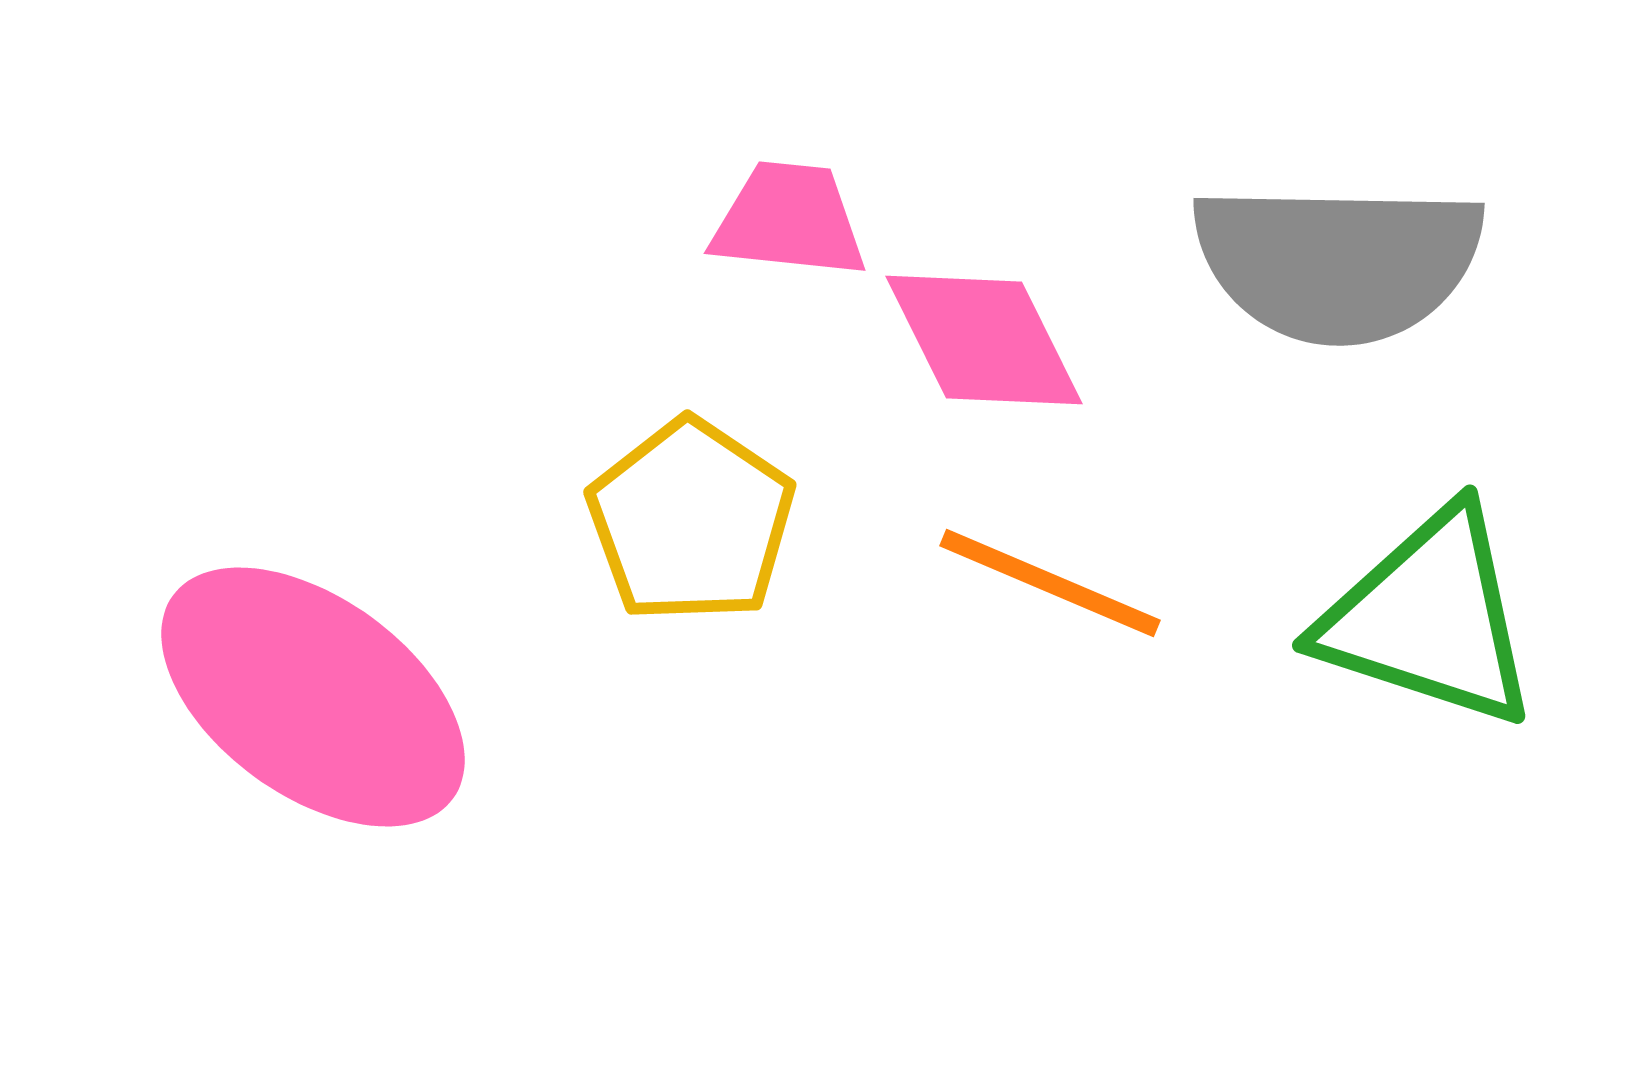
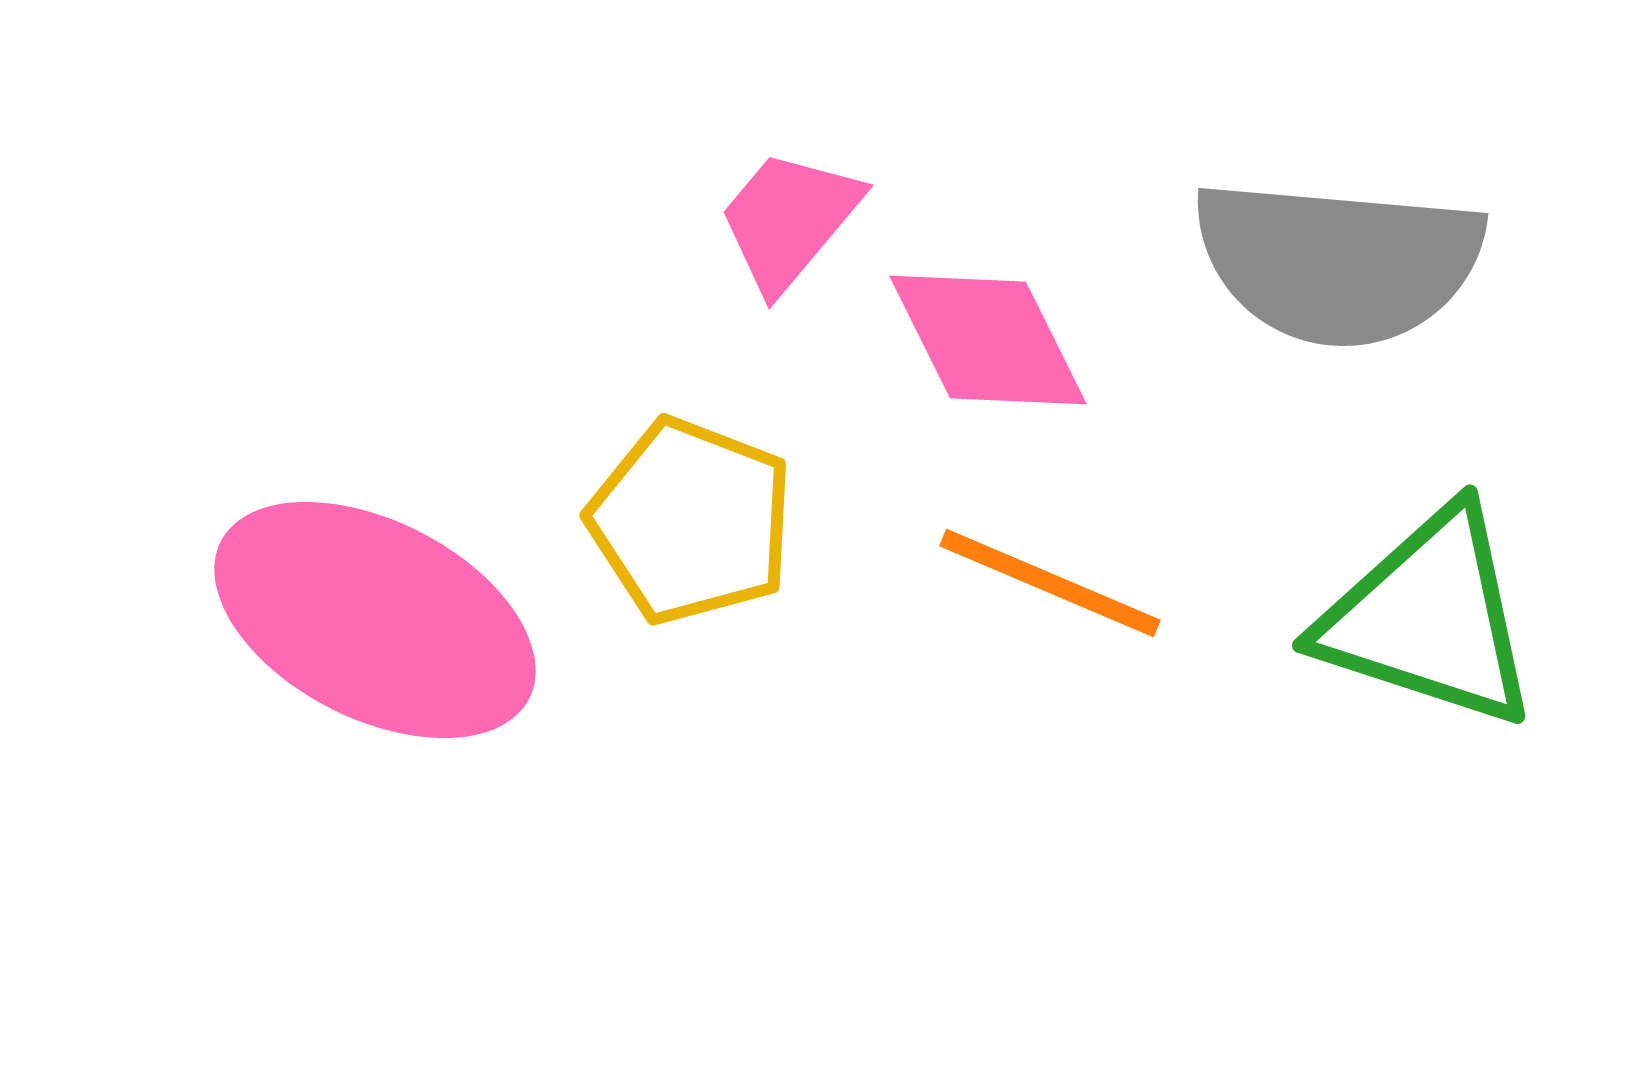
pink trapezoid: rotated 56 degrees counterclockwise
gray semicircle: rotated 4 degrees clockwise
pink diamond: moved 4 px right
yellow pentagon: rotated 13 degrees counterclockwise
pink ellipse: moved 62 px right, 77 px up; rotated 9 degrees counterclockwise
